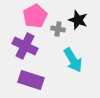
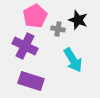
purple rectangle: moved 1 px down
